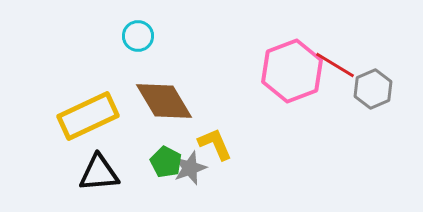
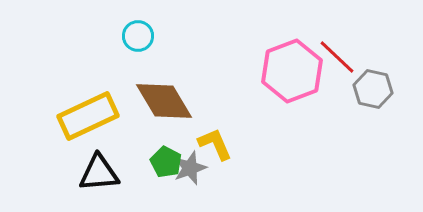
red line: moved 2 px right, 8 px up; rotated 12 degrees clockwise
gray hexagon: rotated 24 degrees counterclockwise
